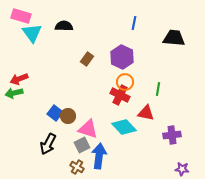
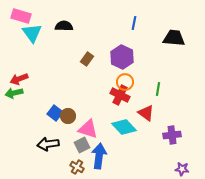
red triangle: rotated 24 degrees clockwise
black arrow: rotated 55 degrees clockwise
